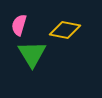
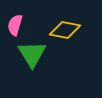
pink semicircle: moved 4 px left
